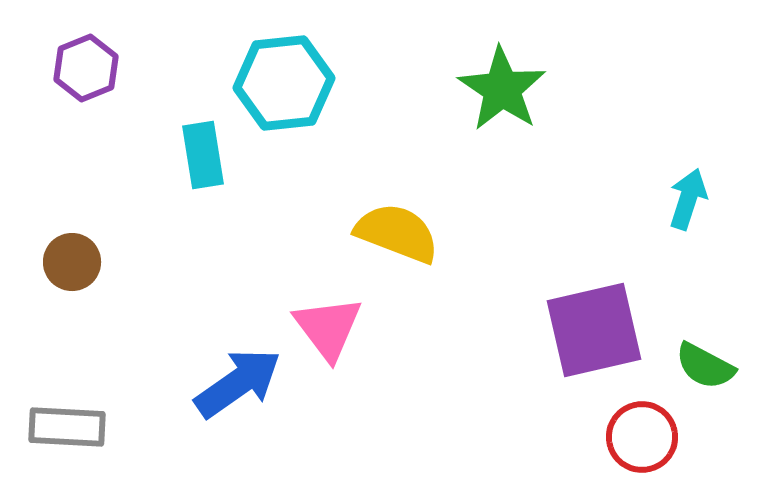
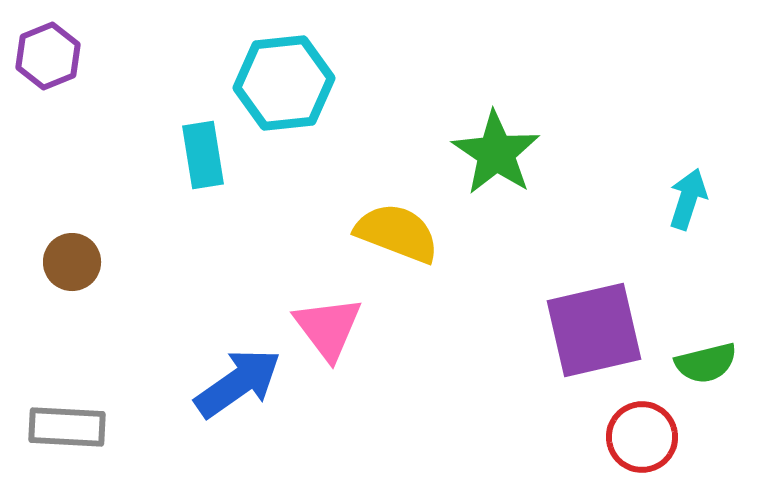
purple hexagon: moved 38 px left, 12 px up
green star: moved 6 px left, 64 px down
green semicircle: moved 1 px right, 3 px up; rotated 42 degrees counterclockwise
